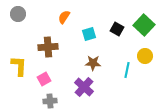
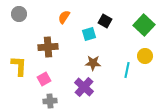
gray circle: moved 1 px right
black square: moved 12 px left, 8 px up
